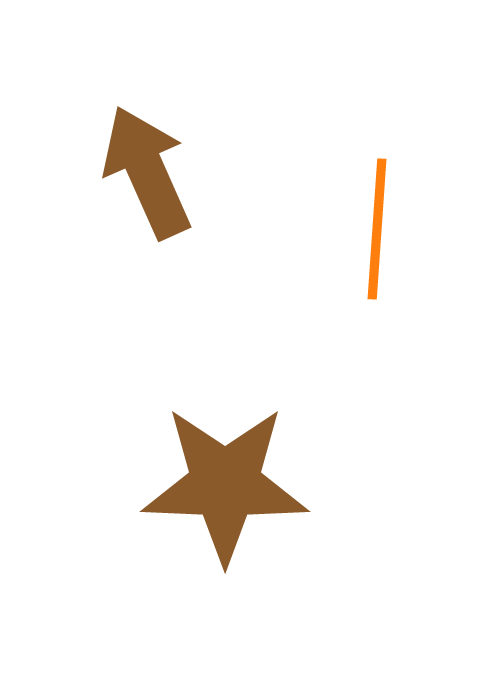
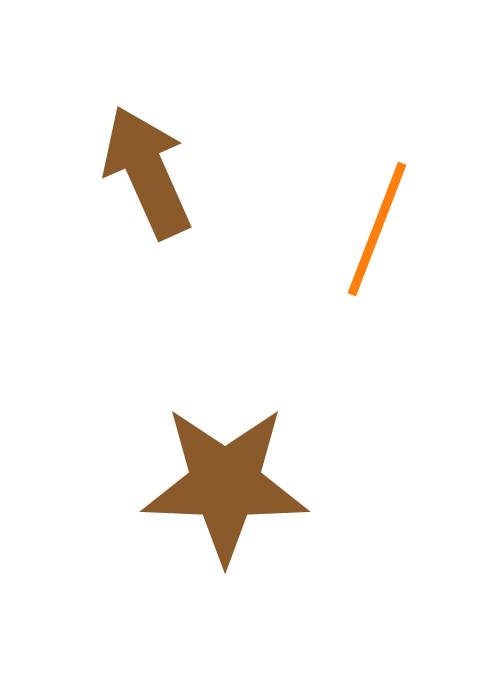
orange line: rotated 17 degrees clockwise
